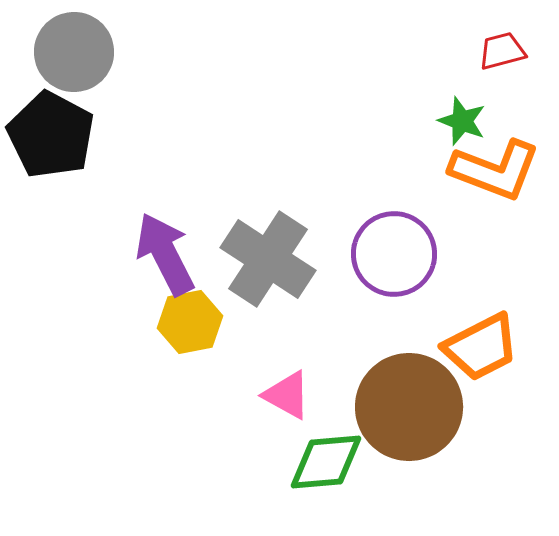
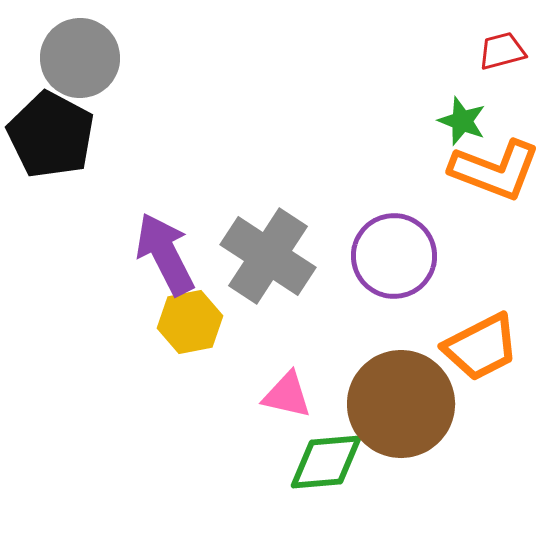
gray circle: moved 6 px right, 6 px down
purple circle: moved 2 px down
gray cross: moved 3 px up
pink triangle: rotated 16 degrees counterclockwise
brown circle: moved 8 px left, 3 px up
